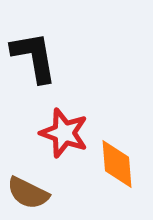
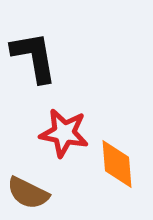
red star: rotated 9 degrees counterclockwise
